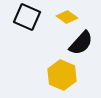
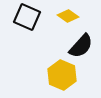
yellow diamond: moved 1 px right, 1 px up
black semicircle: moved 3 px down
